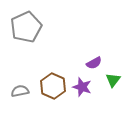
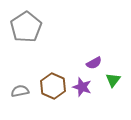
gray pentagon: rotated 8 degrees counterclockwise
